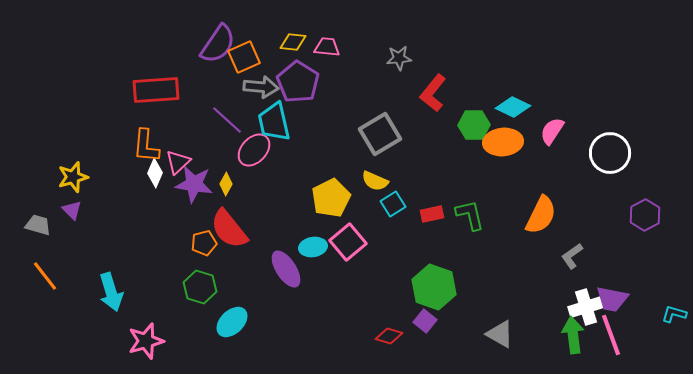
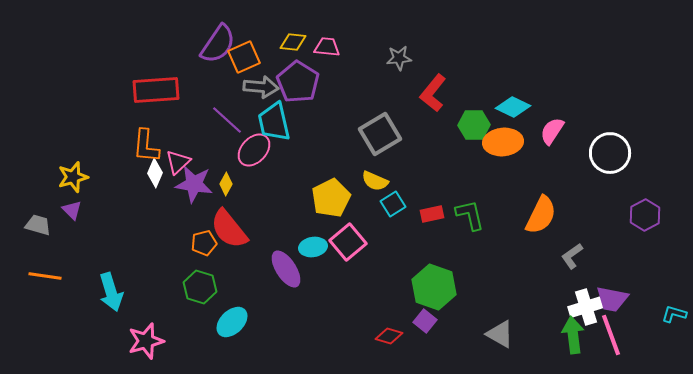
orange line at (45, 276): rotated 44 degrees counterclockwise
